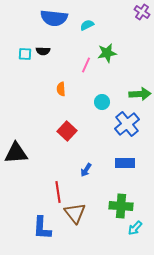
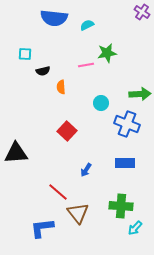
black semicircle: moved 20 px down; rotated 16 degrees counterclockwise
pink line: rotated 56 degrees clockwise
orange semicircle: moved 2 px up
cyan circle: moved 1 px left, 1 px down
blue cross: rotated 30 degrees counterclockwise
red line: rotated 40 degrees counterclockwise
brown triangle: moved 3 px right
blue L-shape: rotated 80 degrees clockwise
